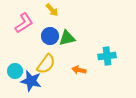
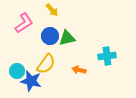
cyan circle: moved 2 px right
